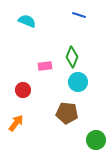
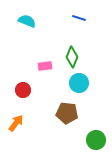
blue line: moved 3 px down
cyan circle: moved 1 px right, 1 px down
